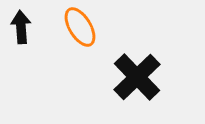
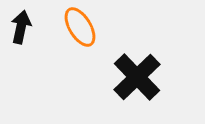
black arrow: rotated 16 degrees clockwise
